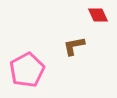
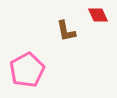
brown L-shape: moved 8 px left, 15 px up; rotated 90 degrees counterclockwise
